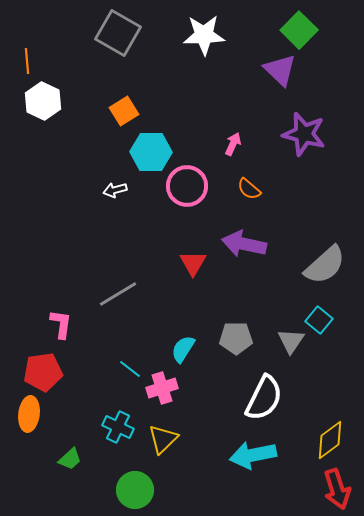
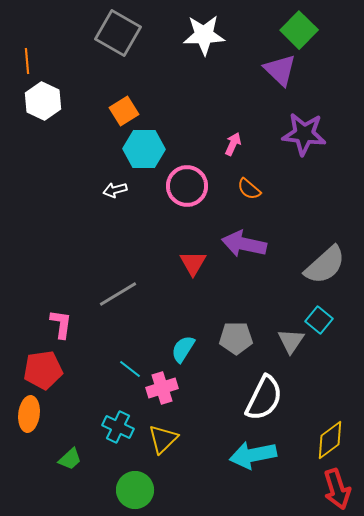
purple star: rotated 9 degrees counterclockwise
cyan hexagon: moved 7 px left, 3 px up
red pentagon: moved 2 px up
